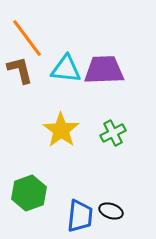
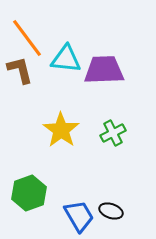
cyan triangle: moved 10 px up
blue trapezoid: moved 1 px left; rotated 36 degrees counterclockwise
